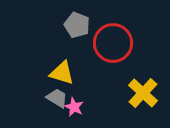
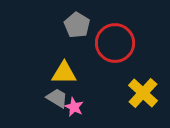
gray pentagon: rotated 10 degrees clockwise
red circle: moved 2 px right
yellow triangle: moved 2 px right; rotated 16 degrees counterclockwise
